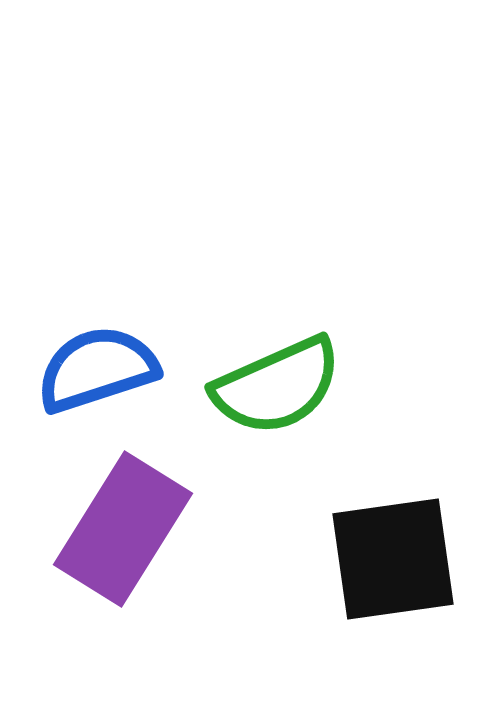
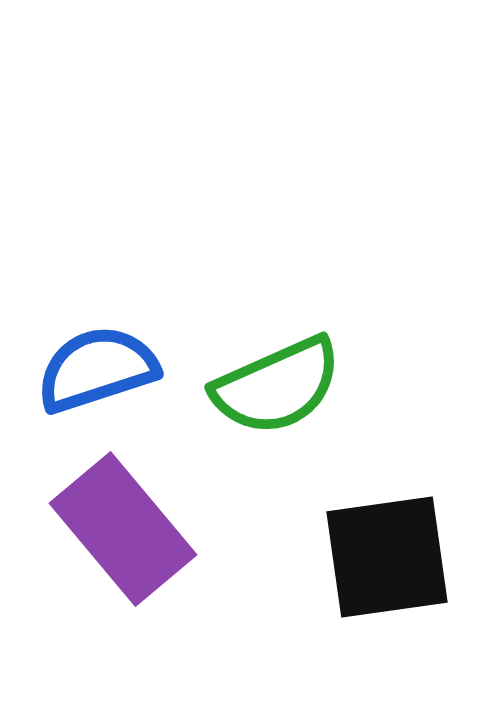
purple rectangle: rotated 72 degrees counterclockwise
black square: moved 6 px left, 2 px up
